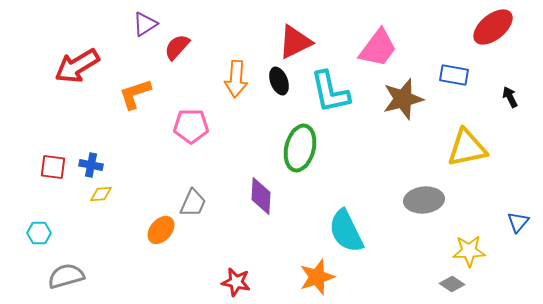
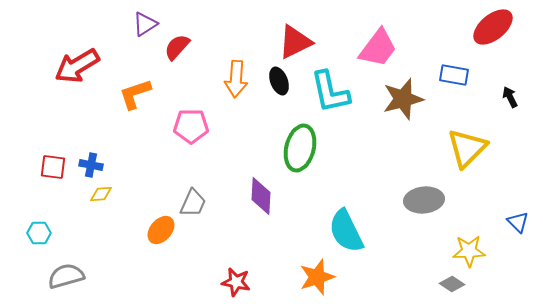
yellow triangle: rotated 33 degrees counterclockwise
blue triangle: rotated 25 degrees counterclockwise
